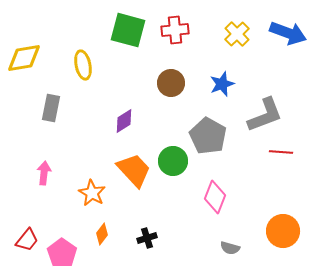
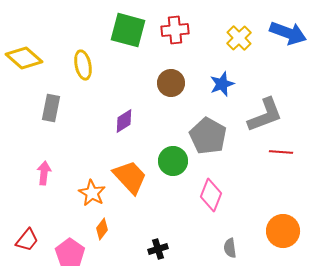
yellow cross: moved 2 px right, 4 px down
yellow diamond: rotated 51 degrees clockwise
orange trapezoid: moved 4 px left, 7 px down
pink diamond: moved 4 px left, 2 px up
orange diamond: moved 5 px up
black cross: moved 11 px right, 11 px down
gray semicircle: rotated 66 degrees clockwise
pink pentagon: moved 8 px right
